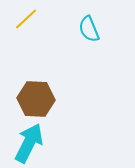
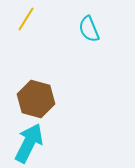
yellow line: rotated 15 degrees counterclockwise
brown hexagon: rotated 12 degrees clockwise
